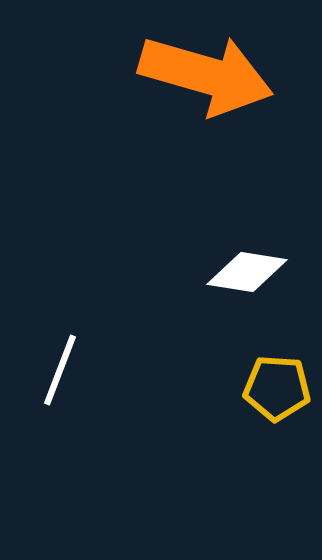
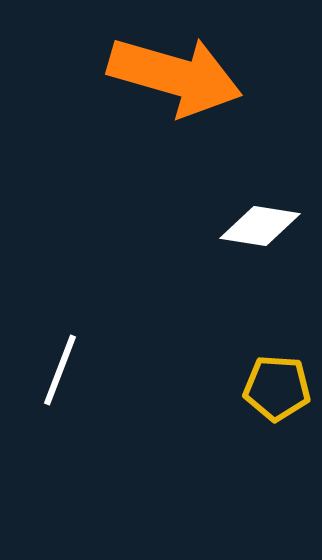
orange arrow: moved 31 px left, 1 px down
white diamond: moved 13 px right, 46 px up
